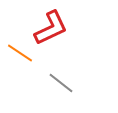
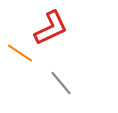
gray line: rotated 12 degrees clockwise
